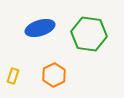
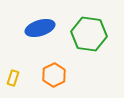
yellow rectangle: moved 2 px down
